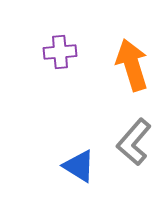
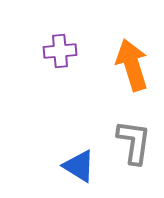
purple cross: moved 1 px up
gray L-shape: rotated 147 degrees clockwise
